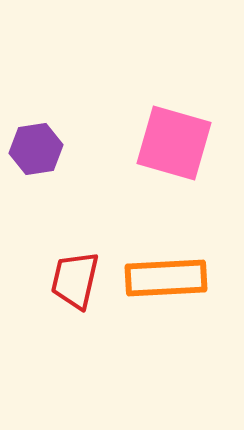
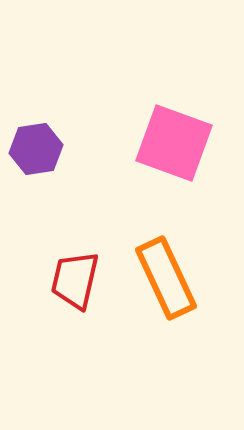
pink square: rotated 4 degrees clockwise
orange rectangle: rotated 68 degrees clockwise
